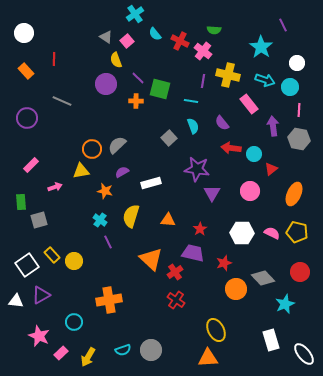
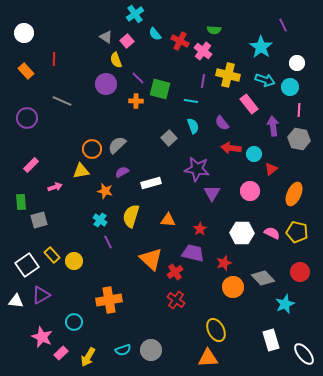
orange circle at (236, 289): moved 3 px left, 2 px up
pink star at (39, 336): moved 3 px right, 1 px down
